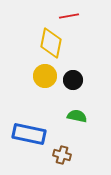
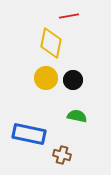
yellow circle: moved 1 px right, 2 px down
